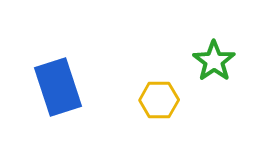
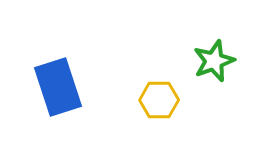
green star: rotated 15 degrees clockwise
